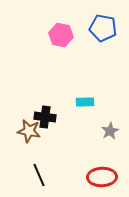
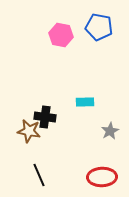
blue pentagon: moved 4 px left, 1 px up
